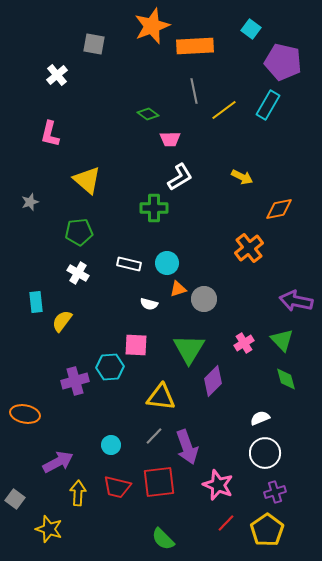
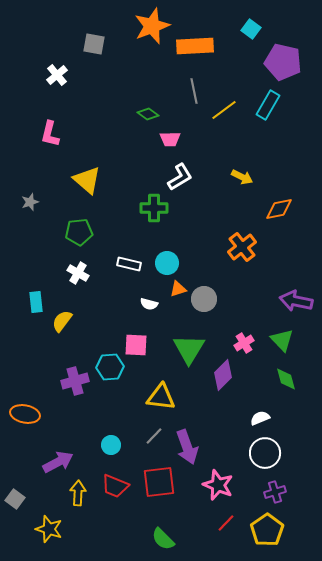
orange cross at (249, 248): moved 7 px left, 1 px up
purple diamond at (213, 381): moved 10 px right, 6 px up
red trapezoid at (117, 487): moved 2 px left, 1 px up; rotated 8 degrees clockwise
